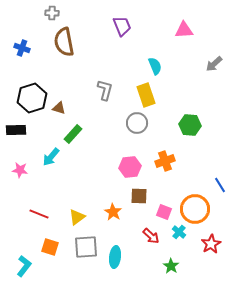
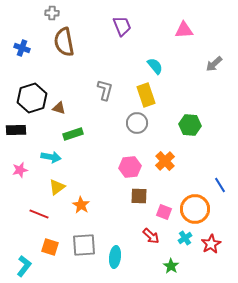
cyan semicircle: rotated 18 degrees counterclockwise
green rectangle: rotated 30 degrees clockwise
cyan arrow: rotated 120 degrees counterclockwise
orange cross: rotated 24 degrees counterclockwise
pink star: rotated 21 degrees counterclockwise
orange star: moved 32 px left, 7 px up
yellow triangle: moved 20 px left, 30 px up
cyan cross: moved 6 px right, 6 px down; rotated 16 degrees clockwise
gray square: moved 2 px left, 2 px up
